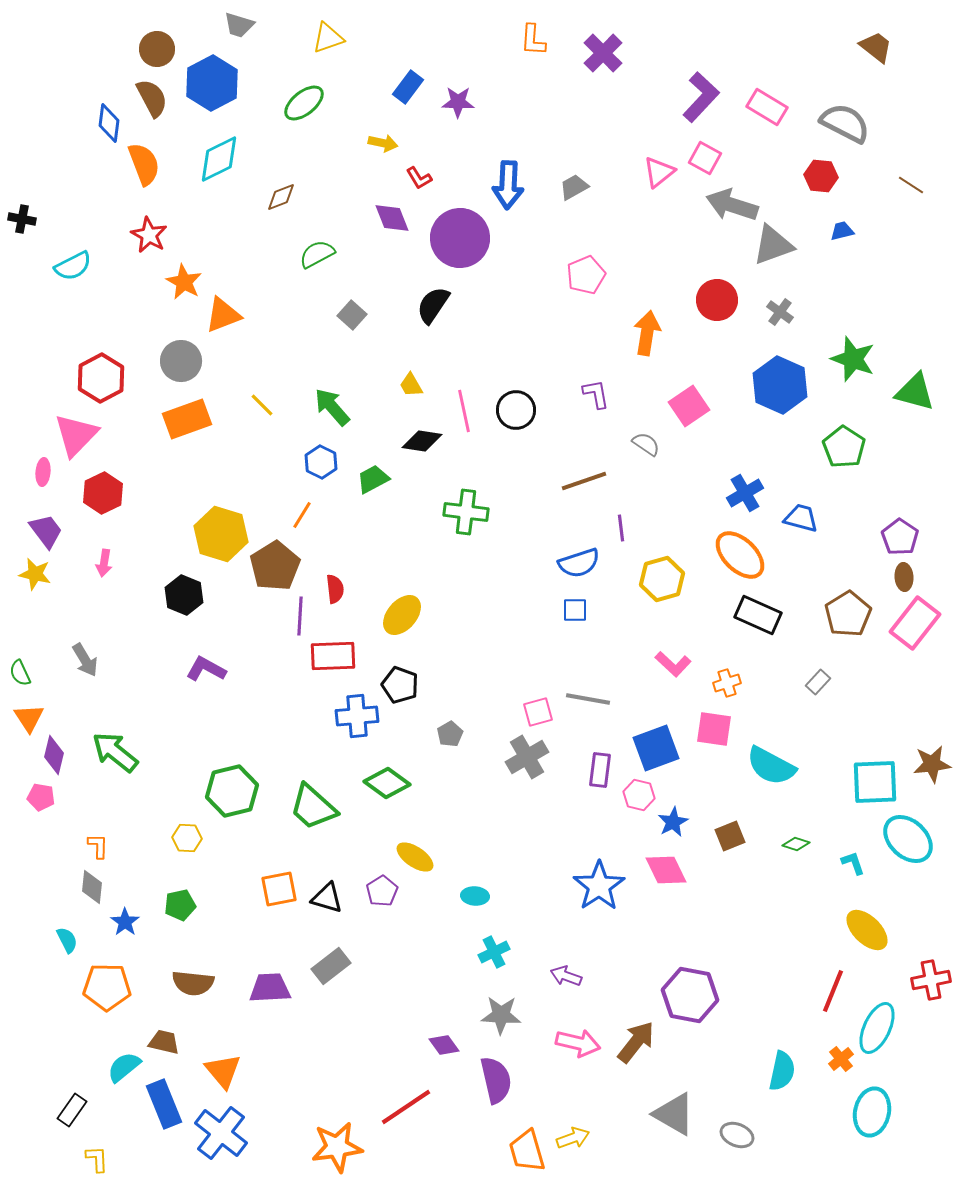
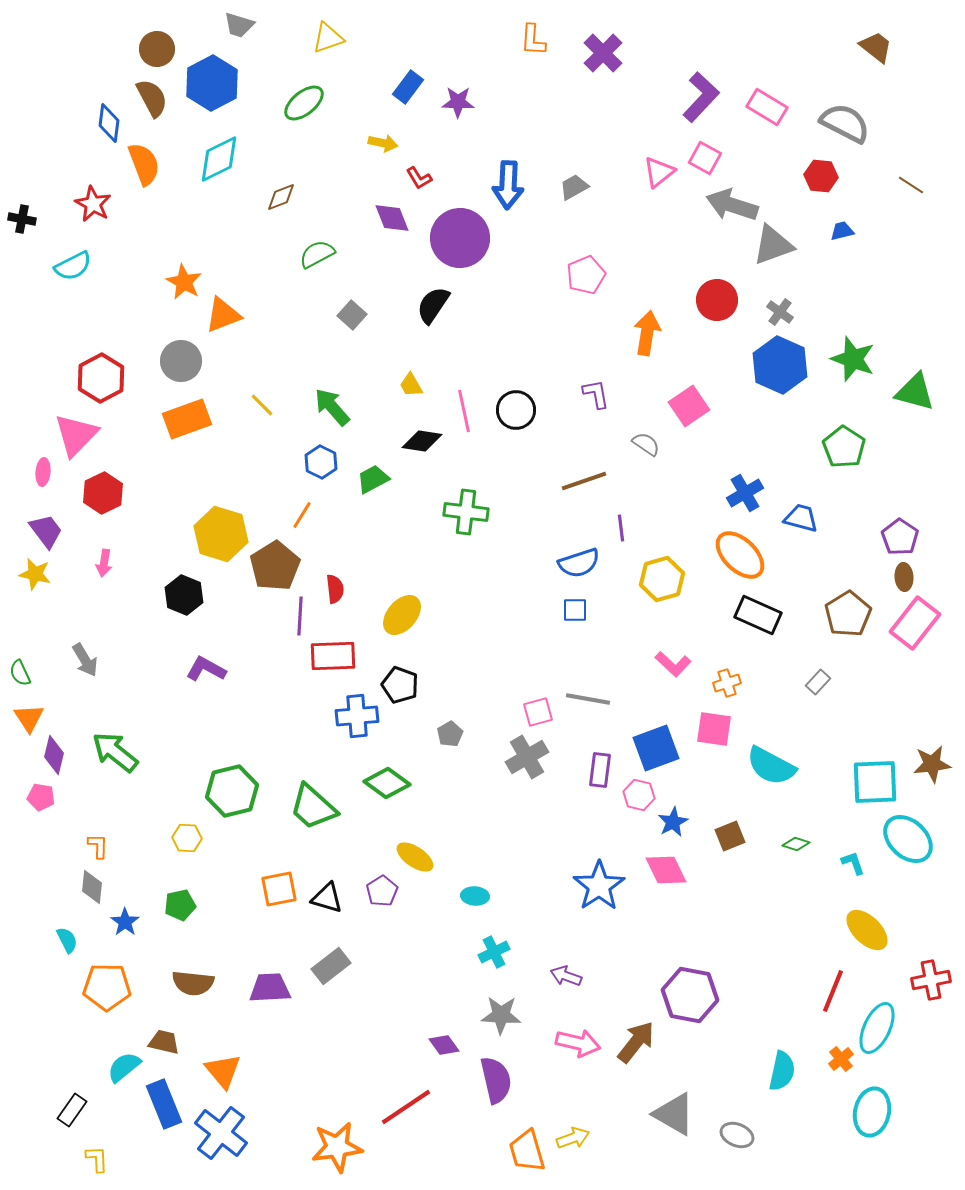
red star at (149, 235): moved 56 px left, 31 px up
blue hexagon at (780, 385): moved 20 px up
